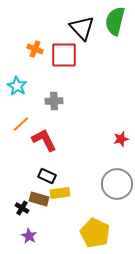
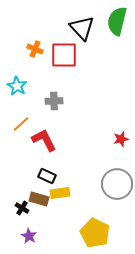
green semicircle: moved 2 px right
